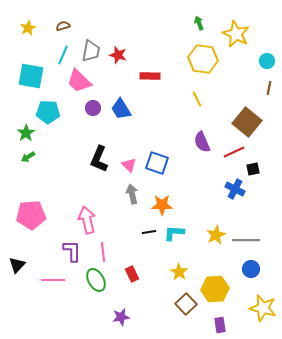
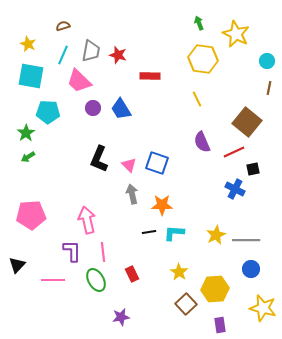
yellow star at (28, 28): moved 16 px down; rotated 21 degrees counterclockwise
